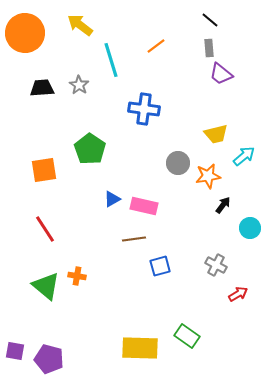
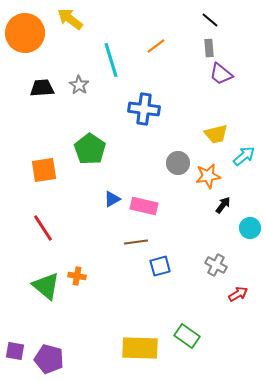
yellow arrow: moved 10 px left, 6 px up
red line: moved 2 px left, 1 px up
brown line: moved 2 px right, 3 px down
